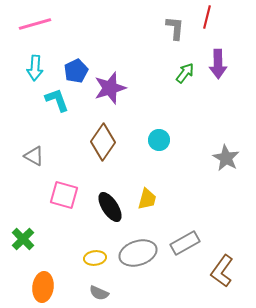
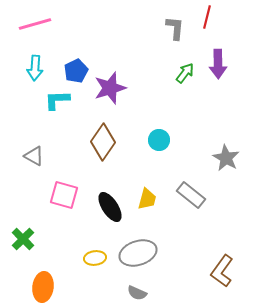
cyan L-shape: rotated 72 degrees counterclockwise
gray rectangle: moved 6 px right, 48 px up; rotated 68 degrees clockwise
gray semicircle: moved 38 px right
